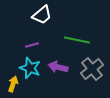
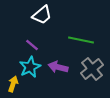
green line: moved 4 px right
purple line: rotated 56 degrees clockwise
cyan star: moved 1 px up; rotated 25 degrees clockwise
